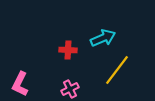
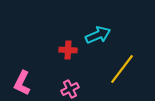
cyan arrow: moved 5 px left, 3 px up
yellow line: moved 5 px right, 1 px up
pink L-shape: moved 2 px right, 1 px up
